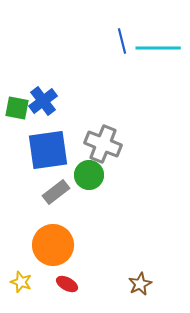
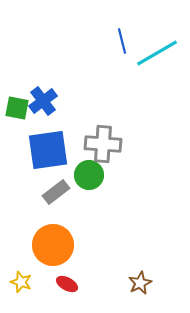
cyan line: moved 1 px left, 5 px down; rotated 30 degrees counterclockwise
gray cross: rotated 18 degrees counterclockwise
brown star: moved 1 px up
